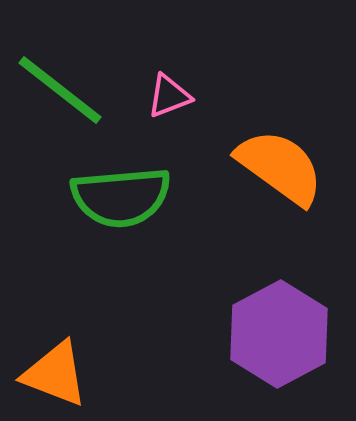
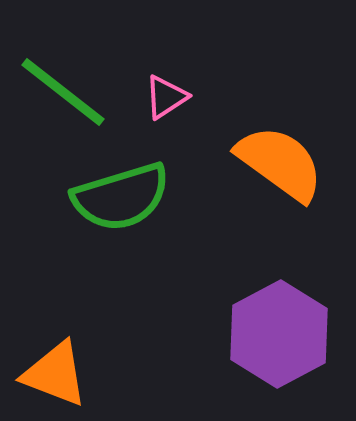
green line: moved 3 px right, 2 px down
pink triangle: moved 3 px left, 1 px down; rotated 12 degrees counterclockwise
orange semicircle: moved 4 px up
green semicircle: rotated 12 degrees counterclockwise
